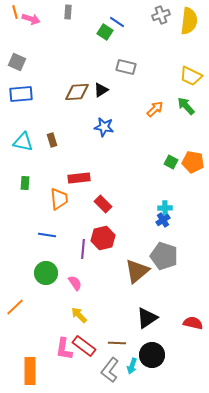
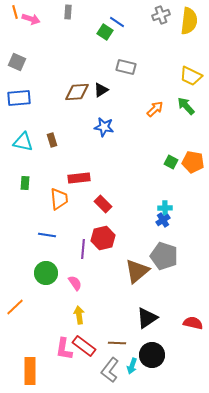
blue rectangle at (21, 94): moved 2 px left, 4 px down
yellow arrow at (79, 315): rotated 36 degrees clockwise
